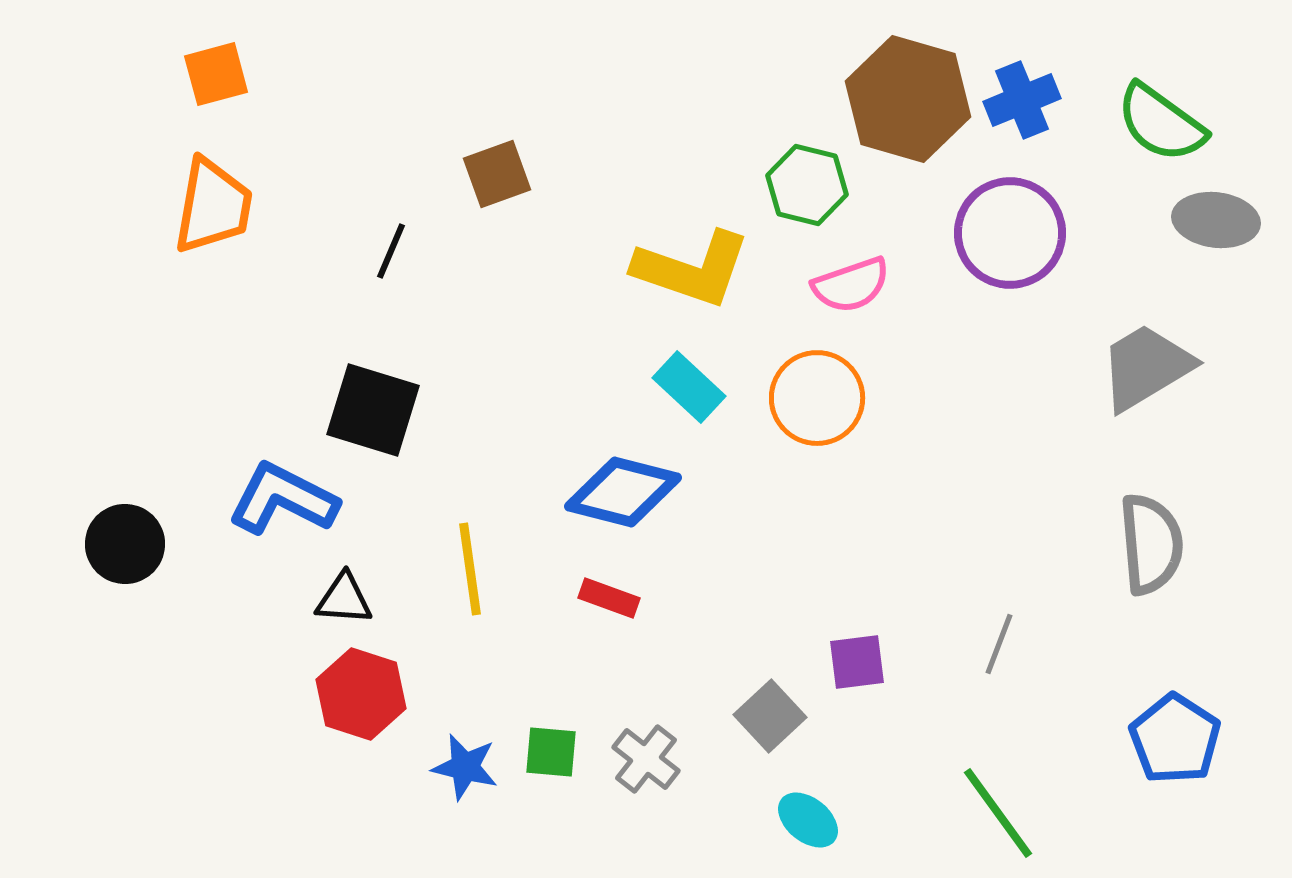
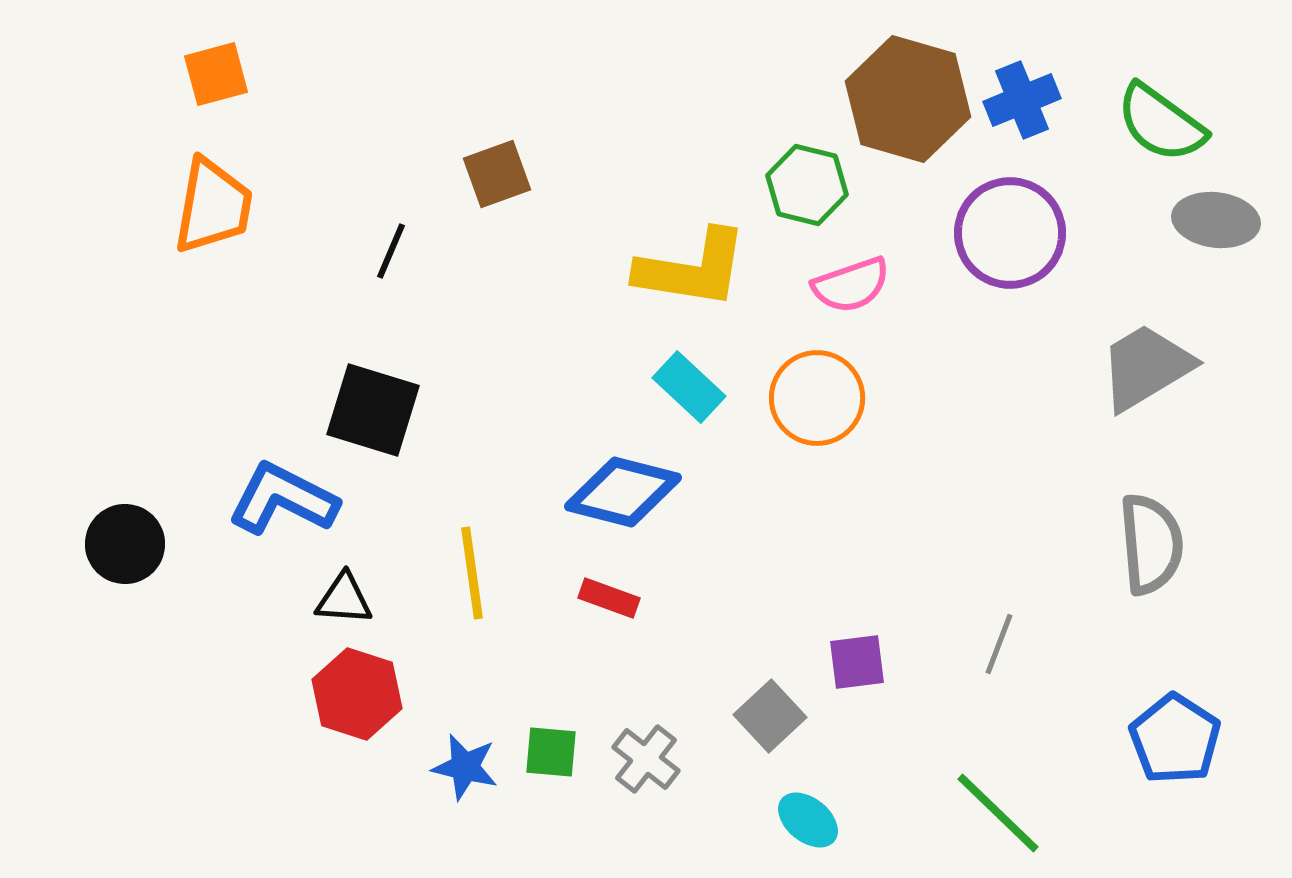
yellow L-shape: rotated 10 degrees counterclockwise
yellow line: moved 2 px right, 4 px down
red hexagon: moved 4 px left
green line: rotated 10 degrees counterclockwise
